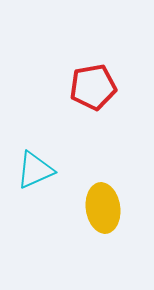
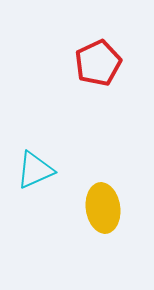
red pentagon: moved 5 px right, 24 px up; rotated 15 degrees counterclockwise
